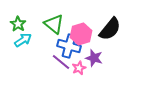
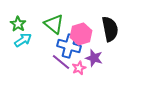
black semicircle: rotated 50 degrees counterclockwise
